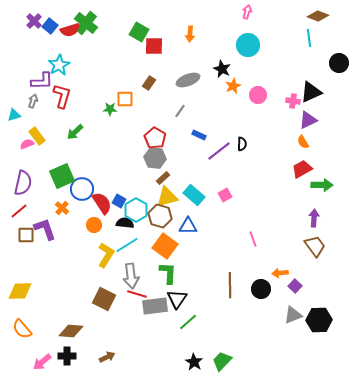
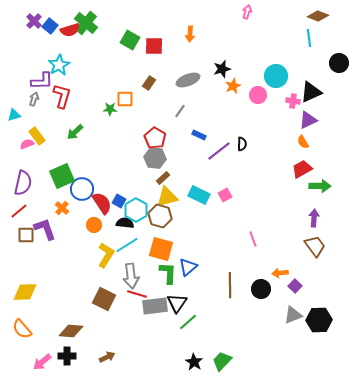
green square at (139, 32): moved 9 px left, 8 px down
cyan circle at (248, 45): moved 28 px right, 31 px down
black star at (222, 69): rotated 30 degrees clockwise
gray arrow at (33, 101): moved 1 px right, 2 px up
green arrow at (322, 185): moved 2 px left, 1 px down
cyan rectangle at (194, 195): moved 5 px right; rotated 15 degrees counterclockwise
blue triangle at (188, 226): moved 41 px down; rotated 42 degrees counterclockwise
orange square at (165, 246): moved 4 px left, 3 px down; rotated 20 degrees counterclockwise
yellow diamond at (20, 291): moved 5 px right, 1 px down
black triangle at (177, 299): moved 4 px down
